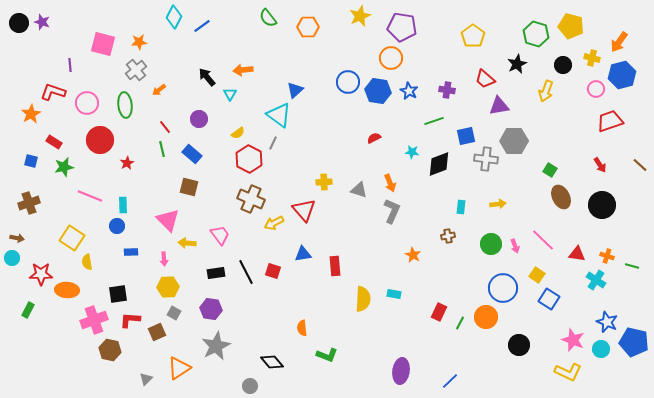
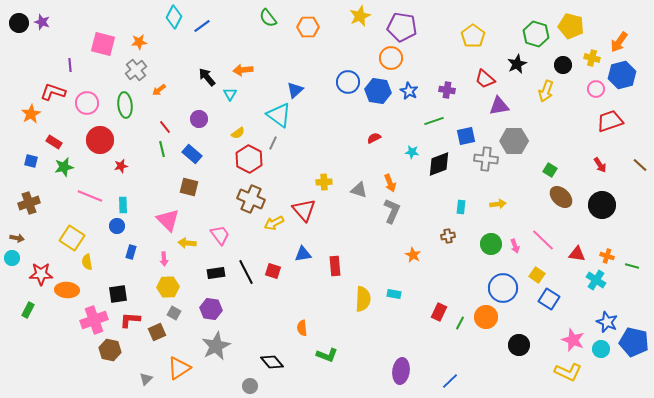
red star at (127, 163): moved 6 px left, 3 px down; rotated 16 degrees clockwise
brown ellipse at (561, 197): rotated 20 degrees counterclockwise
blue rectangle at (131, 252): rotated 72 degrees counterclockwise
